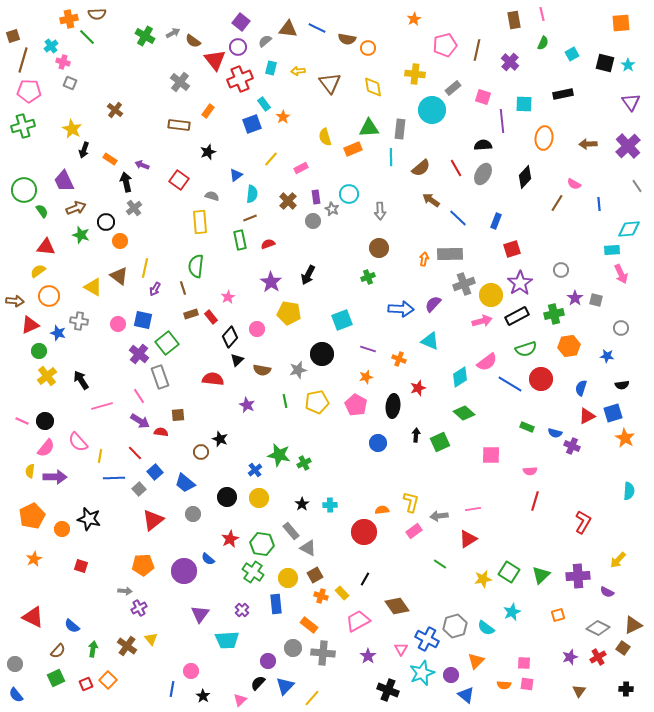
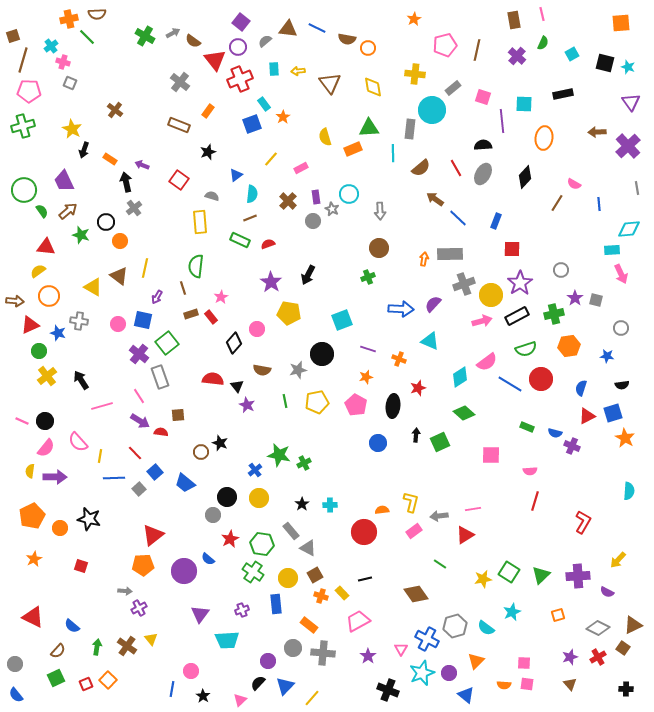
purple cross at (510, 62): moved 7 px right, 6 px up
cyan star at (628, 65): moved 2 px down; rotated 16 degrees counterclockwise
cyan rectangle at (271, 68): moved 3 px right, 1 px down; rotated 16 degrees counterclockwise
brown rectangle at (179, 125): rotated 15 degrees clockwise
gray rectangle at (400, 129): moved 10 px right
brown arrow at (588, 144): moved 9 px right, 12 px up
cyan line at (391, 157): moved 2 px right, 4 px up
gray line at (637, 186): moved 2 px down; rotated 24 degrees clockwise
brown arrow at (431, 200): moved 4 px right, 1 px up
brown arrow at (76, 208): moved 8 px left, 3 px down; rotated 18 degrees counterclockwise
green rectangle at (240, 240): rotated 54 degrees counterclockwise
red square at (512, 249): rotated 18 degrees clockwise
purple arrow at (155, 289): moved 2 px right, 8 px down
pink star at (228, 297): moved 7 px left
black diamond at (230, 337): moved 4 px right, 6 px down
black triangle at (237, 360): moved 26 px down; rotated 24 degrees counterclockwise
black star at (220, 439): moved 4 px down
gray circle at (193, 514): moved 20 px right, 1 px down
red triangle at (153, 520): moved 15 px down
orange circle at (62, 529): moved 2 px left, 1 px up
red triangle at (468, 539): moved 3 px left, 4 px up
black line at (365, 579): rotated 48 degrees clockwise
brown diamond at (397, 606): moved 19 px right, 12 px up
purple cross at (242, 610): rotated 24 degrees clockwise
green arrow at (93, 649): moved 4 px right, 2 px up
purple circle at (451, 675): moved 2 px left, 2 px up
brown triangle at (579, 691): moved 9 px left, 7 px up; rotated 16 degrees counterclockwise
